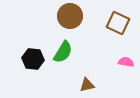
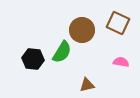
brown circle: moved 12 px right, 14 px down
green semicircle: moved 1 px left
pink semicircle: moved 5 px left
